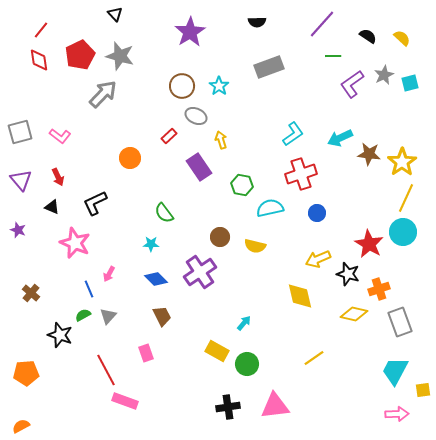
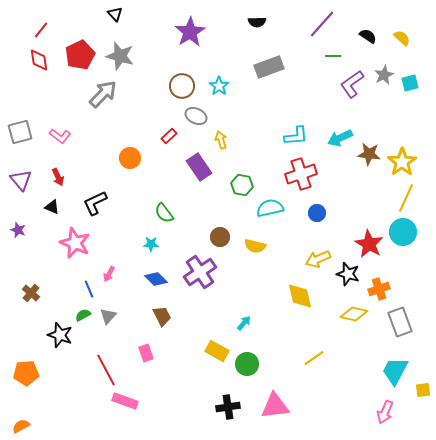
cyan L-shape at (293, 134): moved 3 px right, 2 px down; rotated 30 degrees clockwise
pink arrow at (397, 414): moved 12 px left, 2 px up; rotated 115 degrees clockwise
